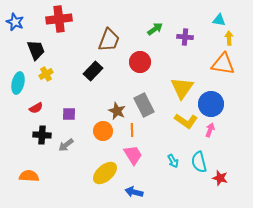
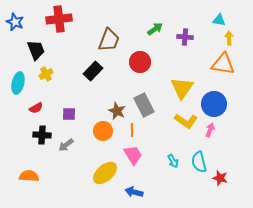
blue circle: moved 3 px right
